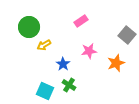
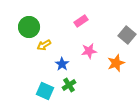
blue star: moved 1 px left
green cross: rotated 24 degrees clockwise
